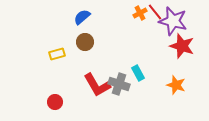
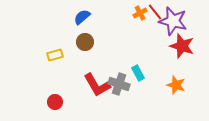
yellow rectangle: moved 2 px left, 1 px down
